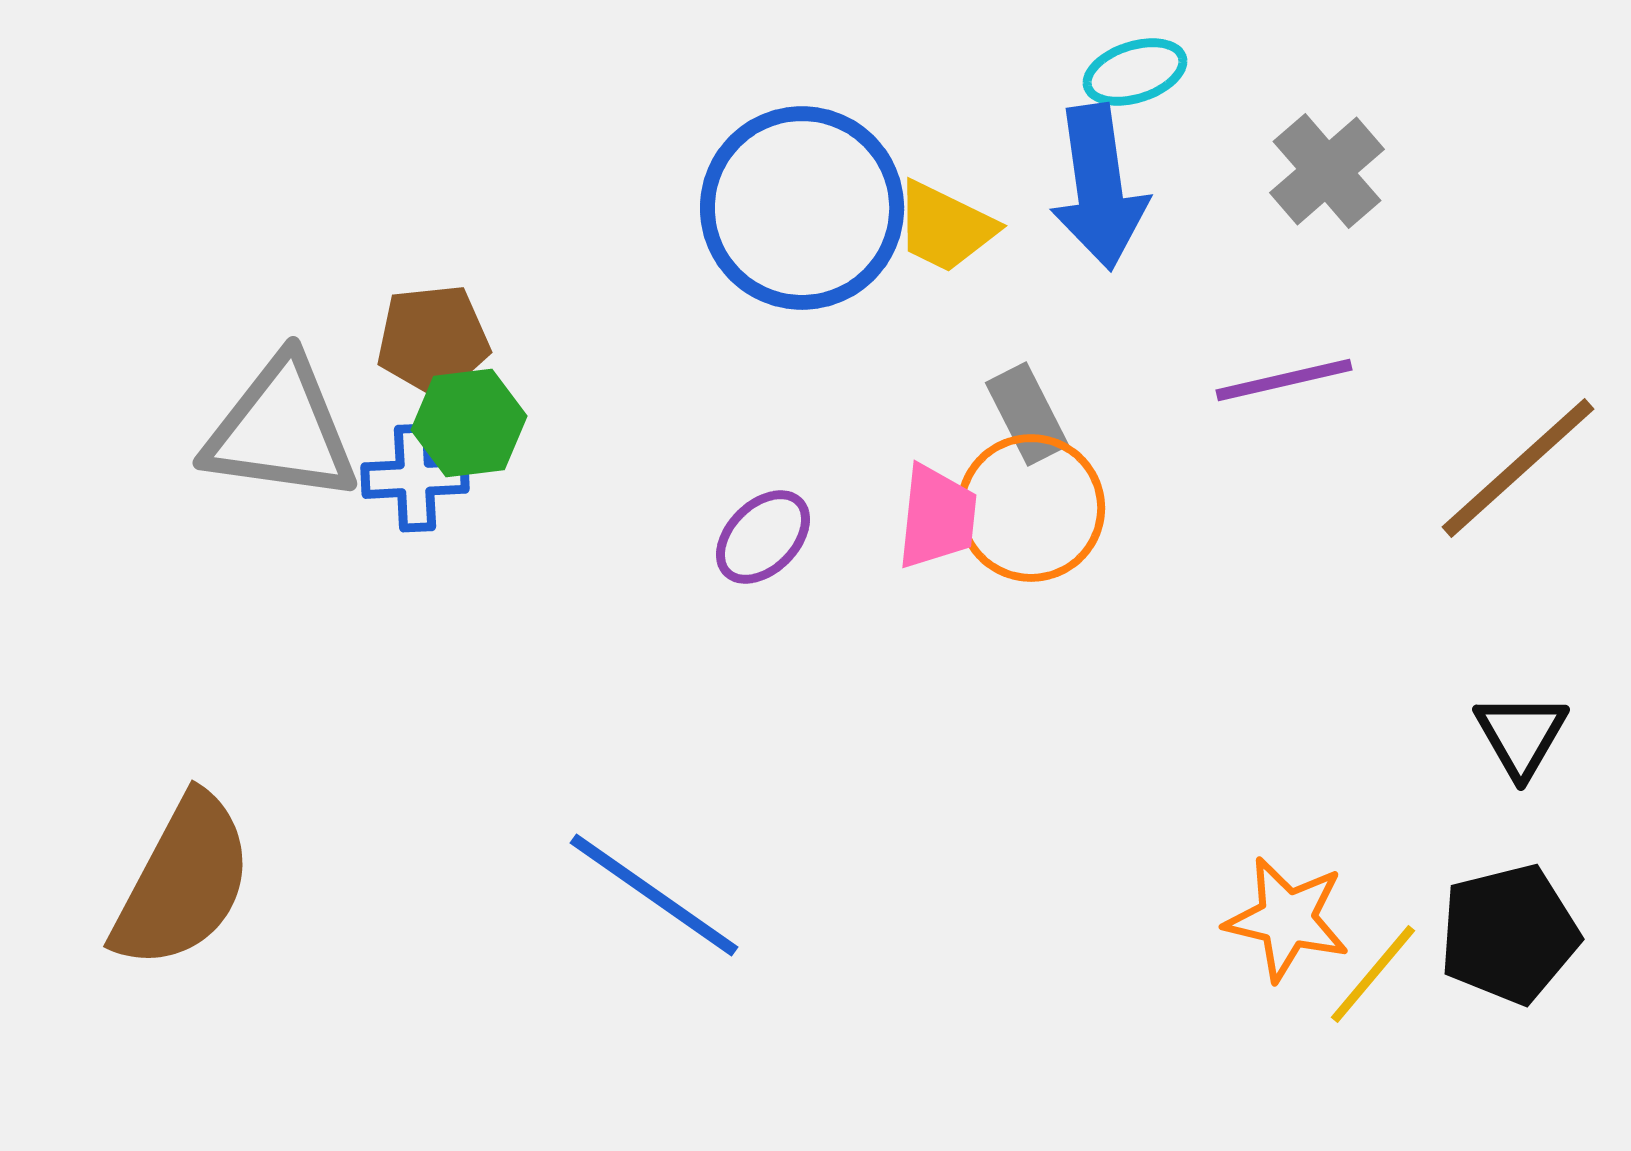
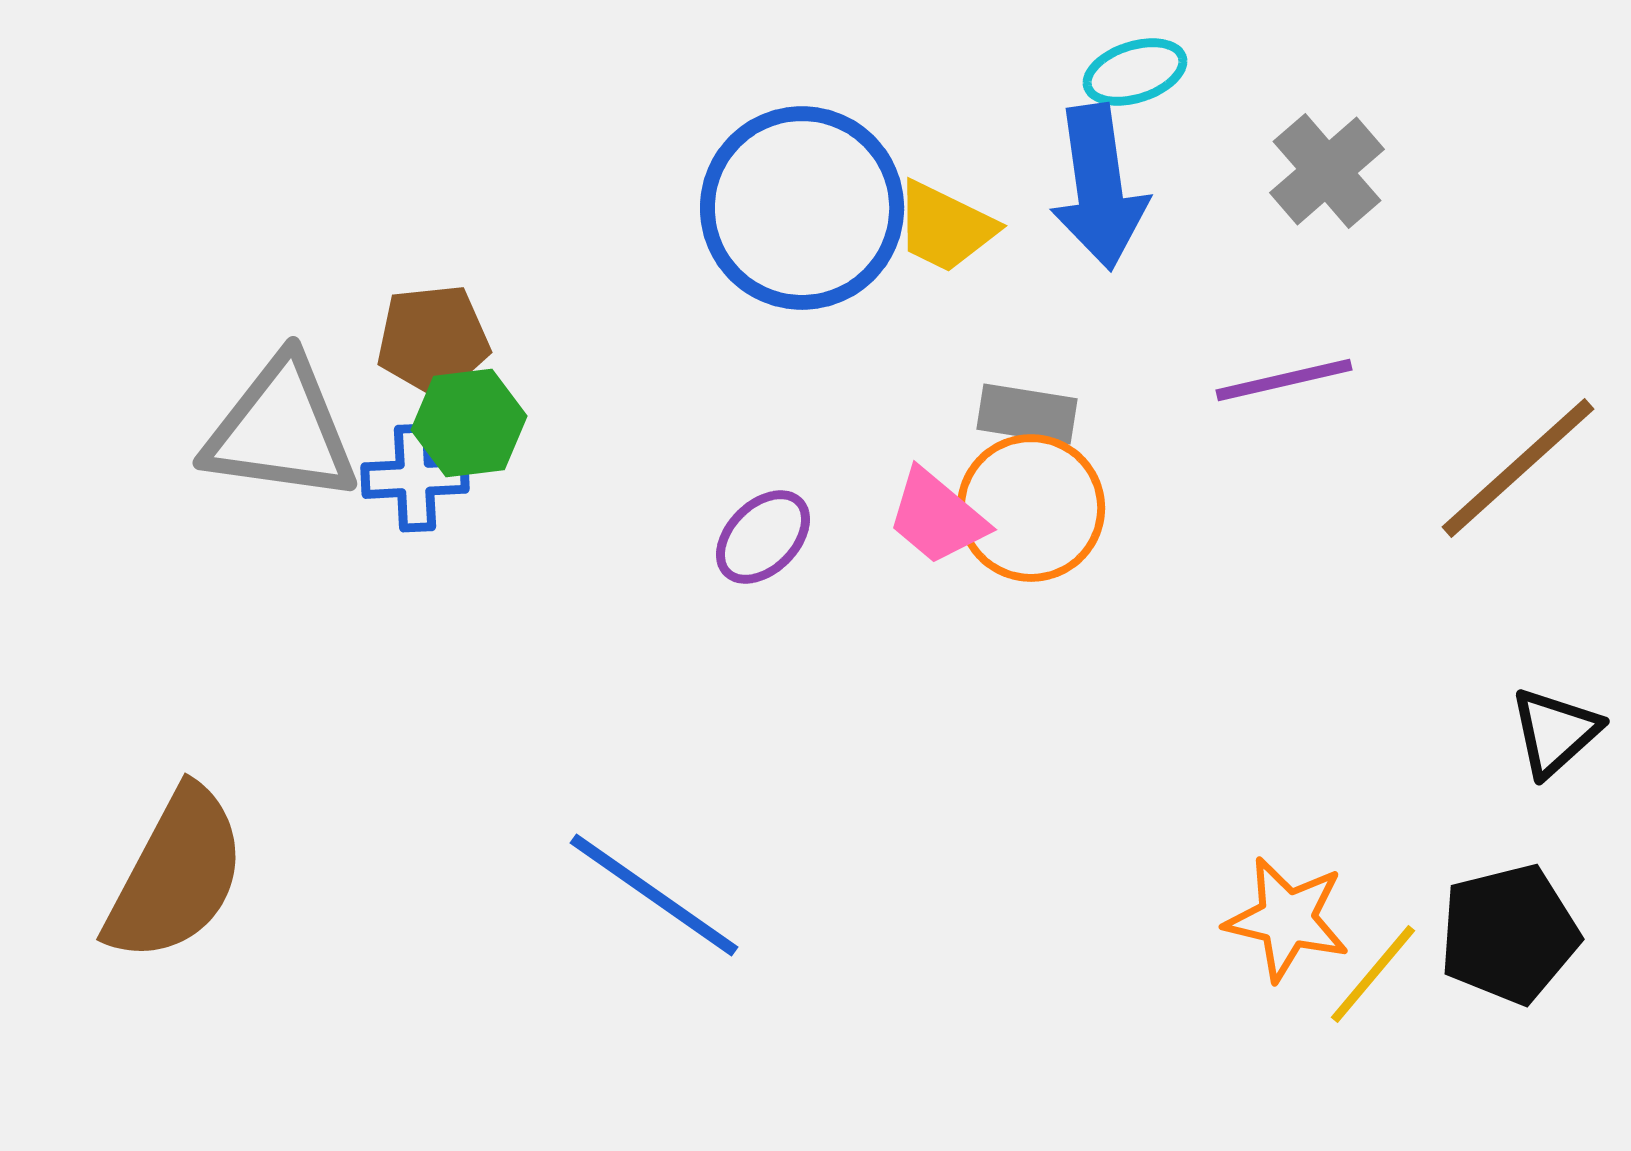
gray rectangle: rotated 54 degrees counterclockwise
pink trapezoid: rotated 124 degrees clockwise
black triangle: moved 34 px right, 3 px up; rotated 18 degrees clockwise
brown semicircle: moved 7 px left, 7 px up
